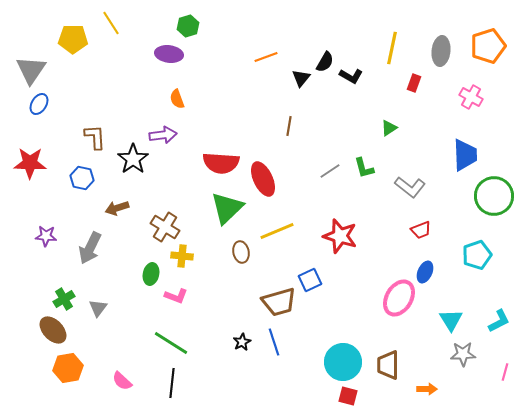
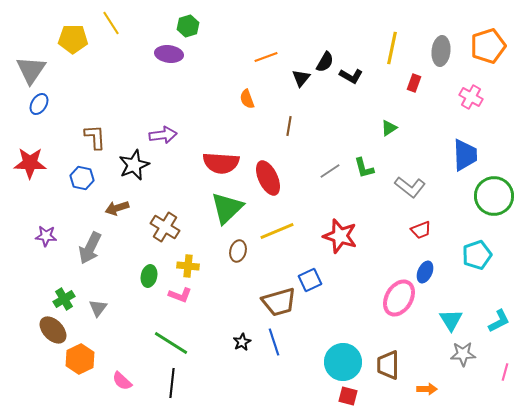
orange semicircle at (177, 99): moved 70 px right
black star at (133, 159): moved 1 px right, 6 px down; rotated 12 degrees clockwise
red ellipse at (263, 179): moved 5 px right, 1 px up
brown ellipse at (241, 252): moved 3 px left, 1 px up; rotated 25 degrees clockwise
yellow cross at (182, 256): moved 6 px right, 10 px down
green ellipse at (151, 274): moved 2 px left, 2 px down
pink L-shape at (176, 296): moved 4 px right, 1 px up
orange hexagon at (68, 368): moved 12 px right, 9 px up; rotated 16 degrees counterclockwise
